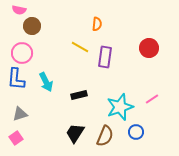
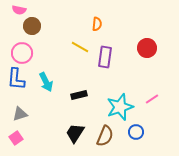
red circle: moved 2 px left
